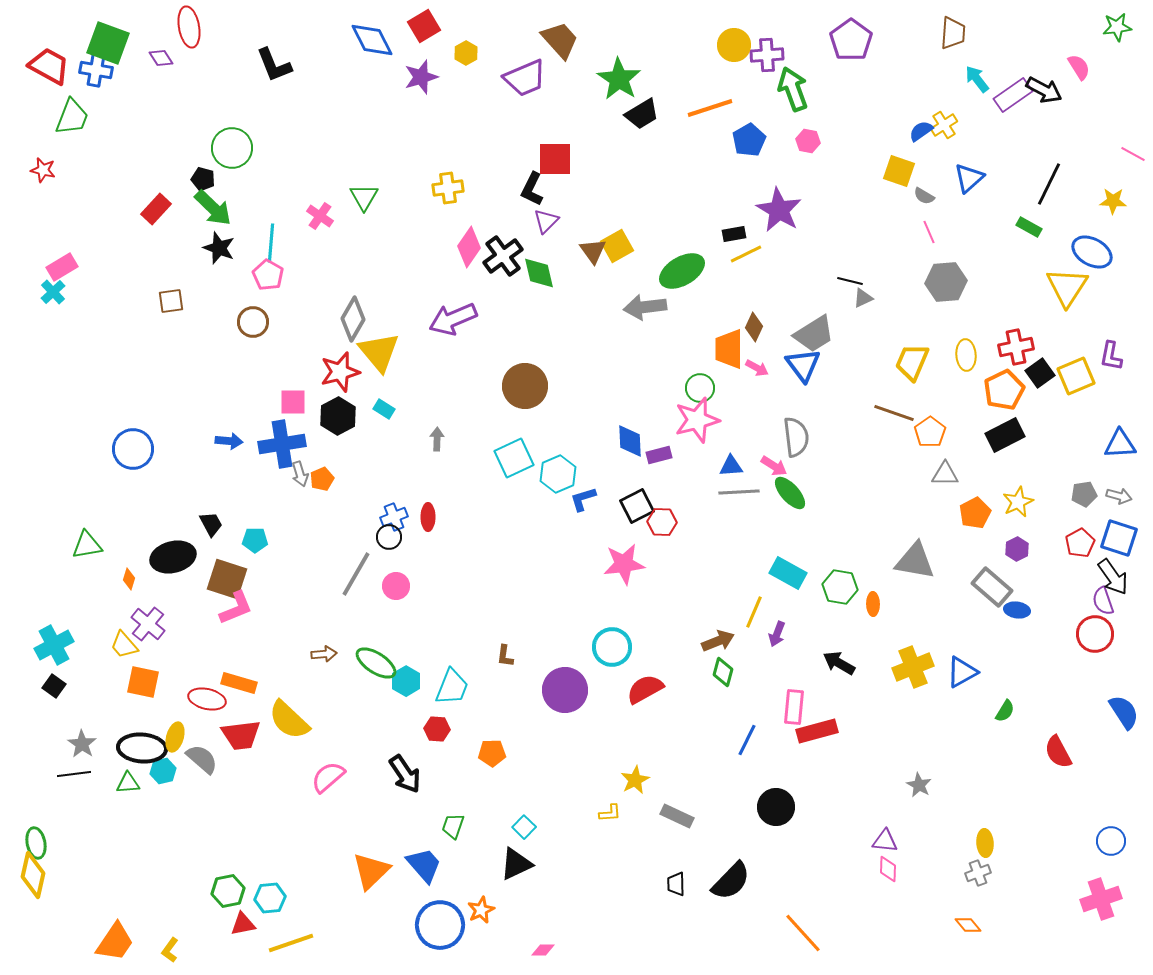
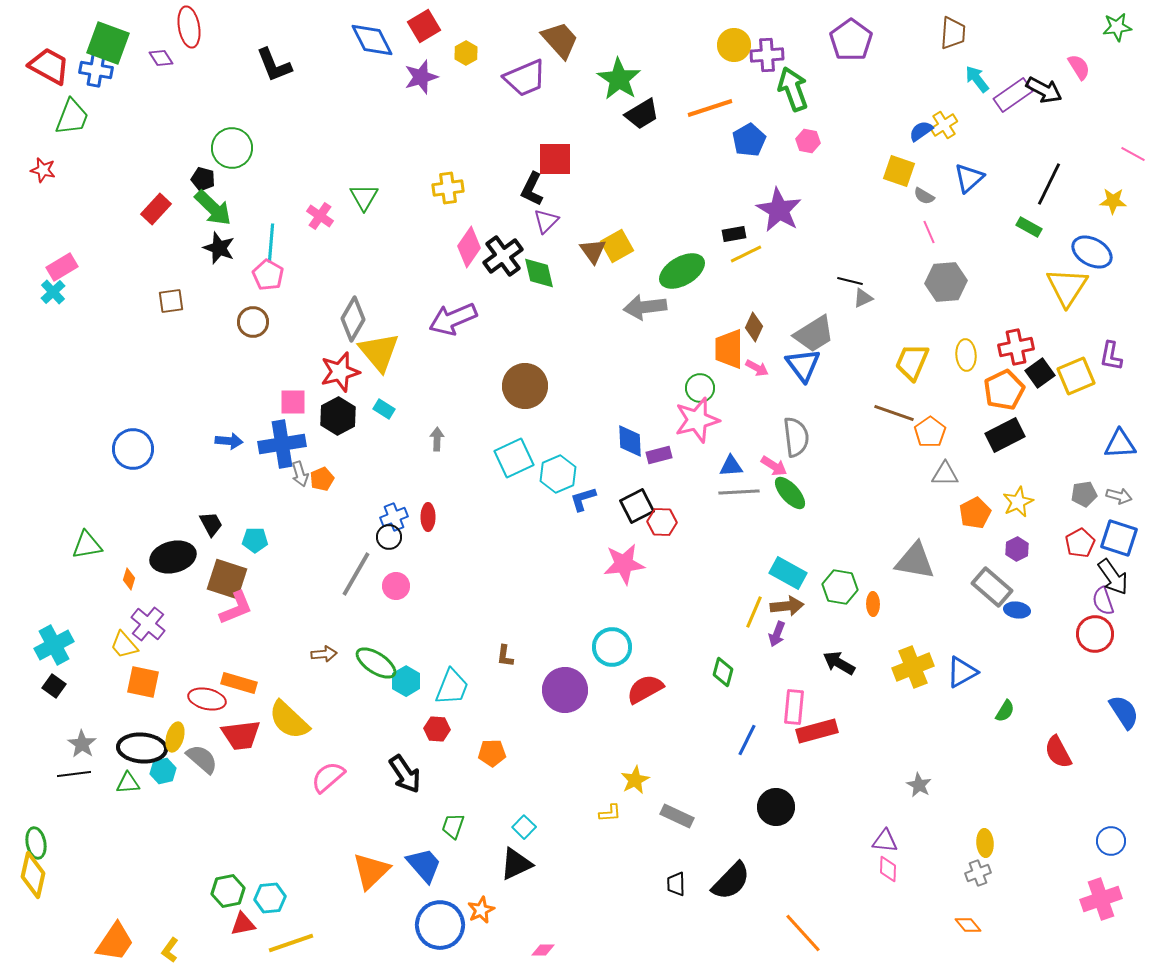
brown arrow at (718, 641): moved 69 px right, 35 px up; rotated 16 degrees clockwise
